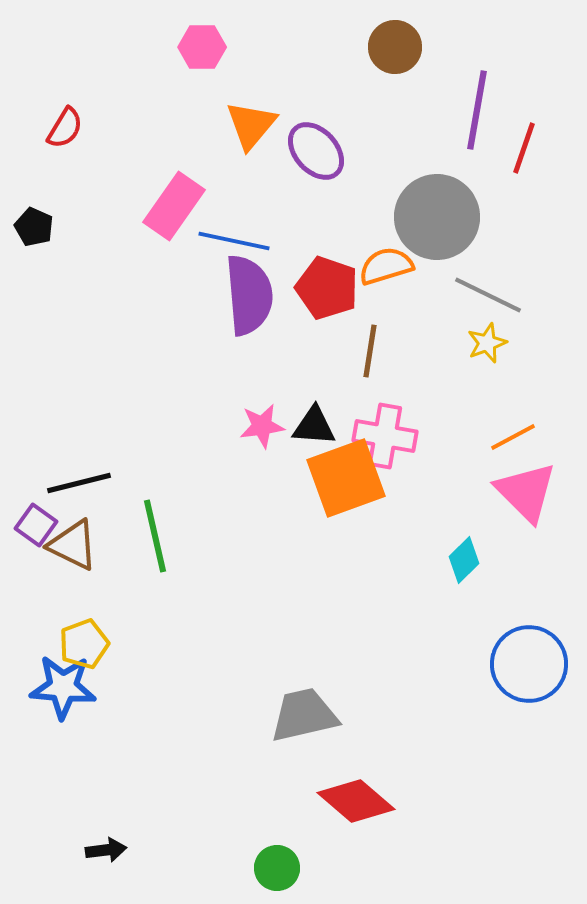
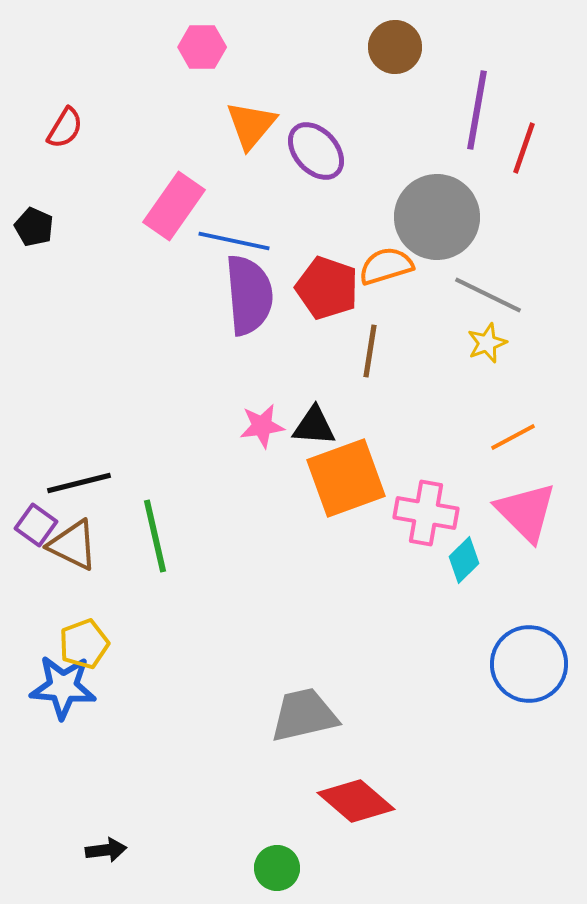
pink cross: moved 41 px right, 77 px down
pink triangle: moved 20 px down
